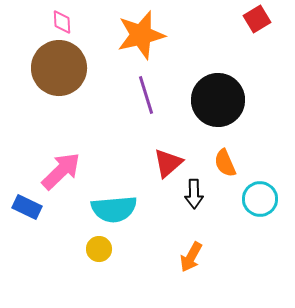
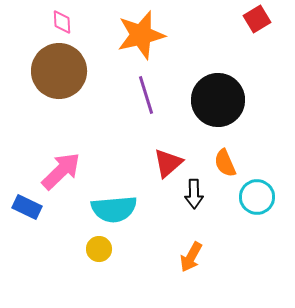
brown circle: moved 3 px down
cyan circle: moved 3 px left, 2 px up
